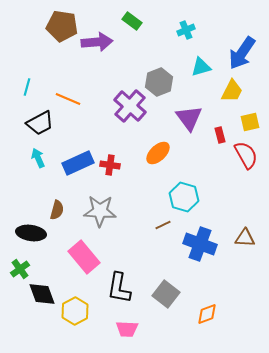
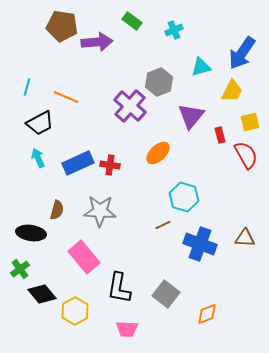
cyan cross: moved 12 px left
orange line: moved 2 px left, 2 px up
purple triangle: moved 2 px right, 2 px up; rotated 16 degrees clockwise
black diamond: rotated 20 degrees counterclockwise
